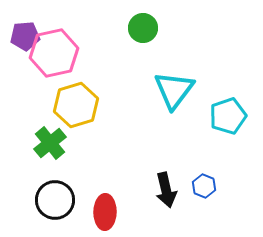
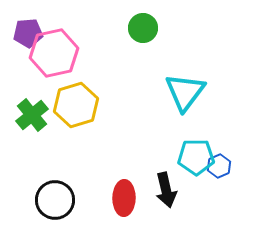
purple pentagon: moved 3 px right, 3 px up
cyan triangle: moved 11 px right, 2 px down
cyan pentagon: moved 32 px left, 41 px down; rotated 18 degrees clockwise
green cross: moved 18 px left, 28 px up
blue hexagon: moved 15 px right, 20 px up; rotated 15 degrees clockwise
red ellipse: moved 19 px right, 14 px up
